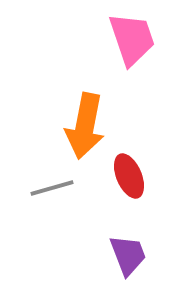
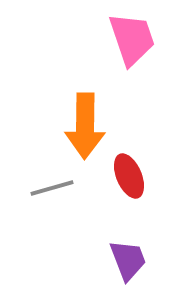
orange arrow: rotated 10 degrees counterclockwise
purple trapezoid: moved 5 px down
